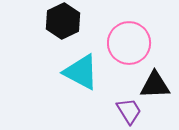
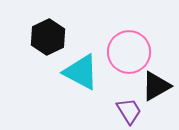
black hexagon: moved 15 px left, 16 px down
pink circle: moved 9 px down
black triangle: moved 1 px right, 1 px down; rotated 28 degrees counterclockwise
